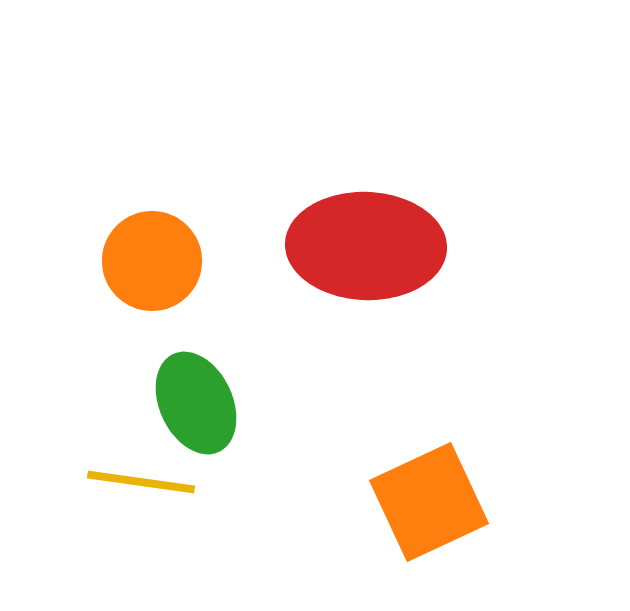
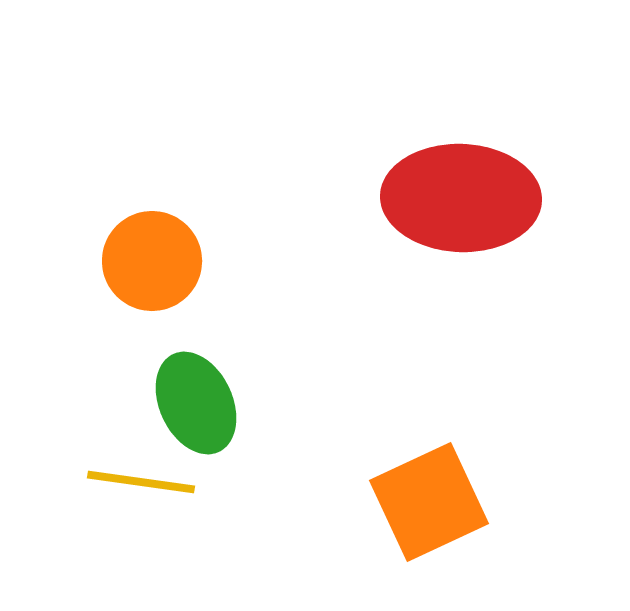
red ellipse: moved 95 px right, 48 px up
